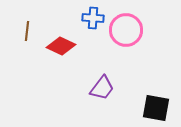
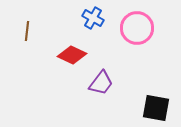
blue cross: rotated 25 degrees clockwise
pink circle: moved 11 px right, 2 px up
red diamond: moved 11 px right, 9 px down
purple trapezoid: moved 1 px left, 5 px up
